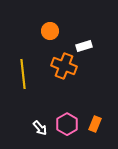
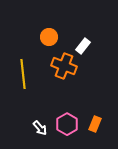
orange circle: moved 1 px left, 6 px down
white rectangle: moved 1 px left; rotated 35 degrees counterclockwise
